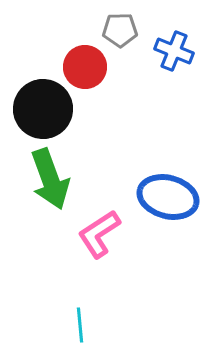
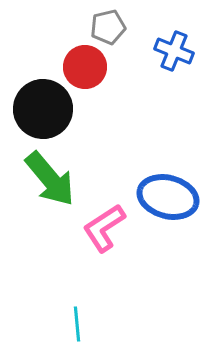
gray pentagon: moved 12 px left, 3 px up; rotated 12 degrees counterclockwise
green arrow: rotated 20 degrees counterclockwise
pink L-shape: moved 5 px right, 6 px up
cyan line: moved 3 px left, 1 px up
